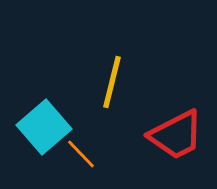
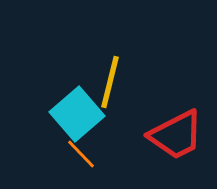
yellow line: moved 2 px left
cyan square: moved 33 px right, 13 px up
